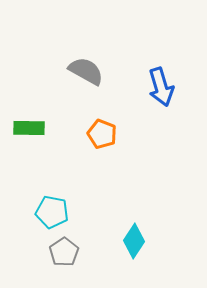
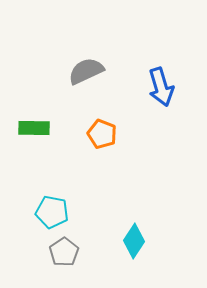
gray semicircle: rotated 54 degrees counterclockwise
green rectangle: moved 5 px right
